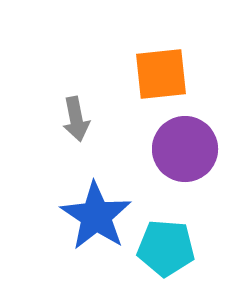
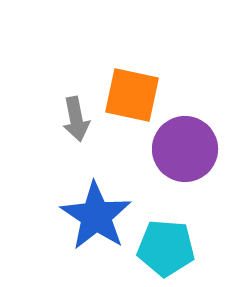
orange square: moved 29 px left, 21 px down; rotated 18 degrees clockwise
